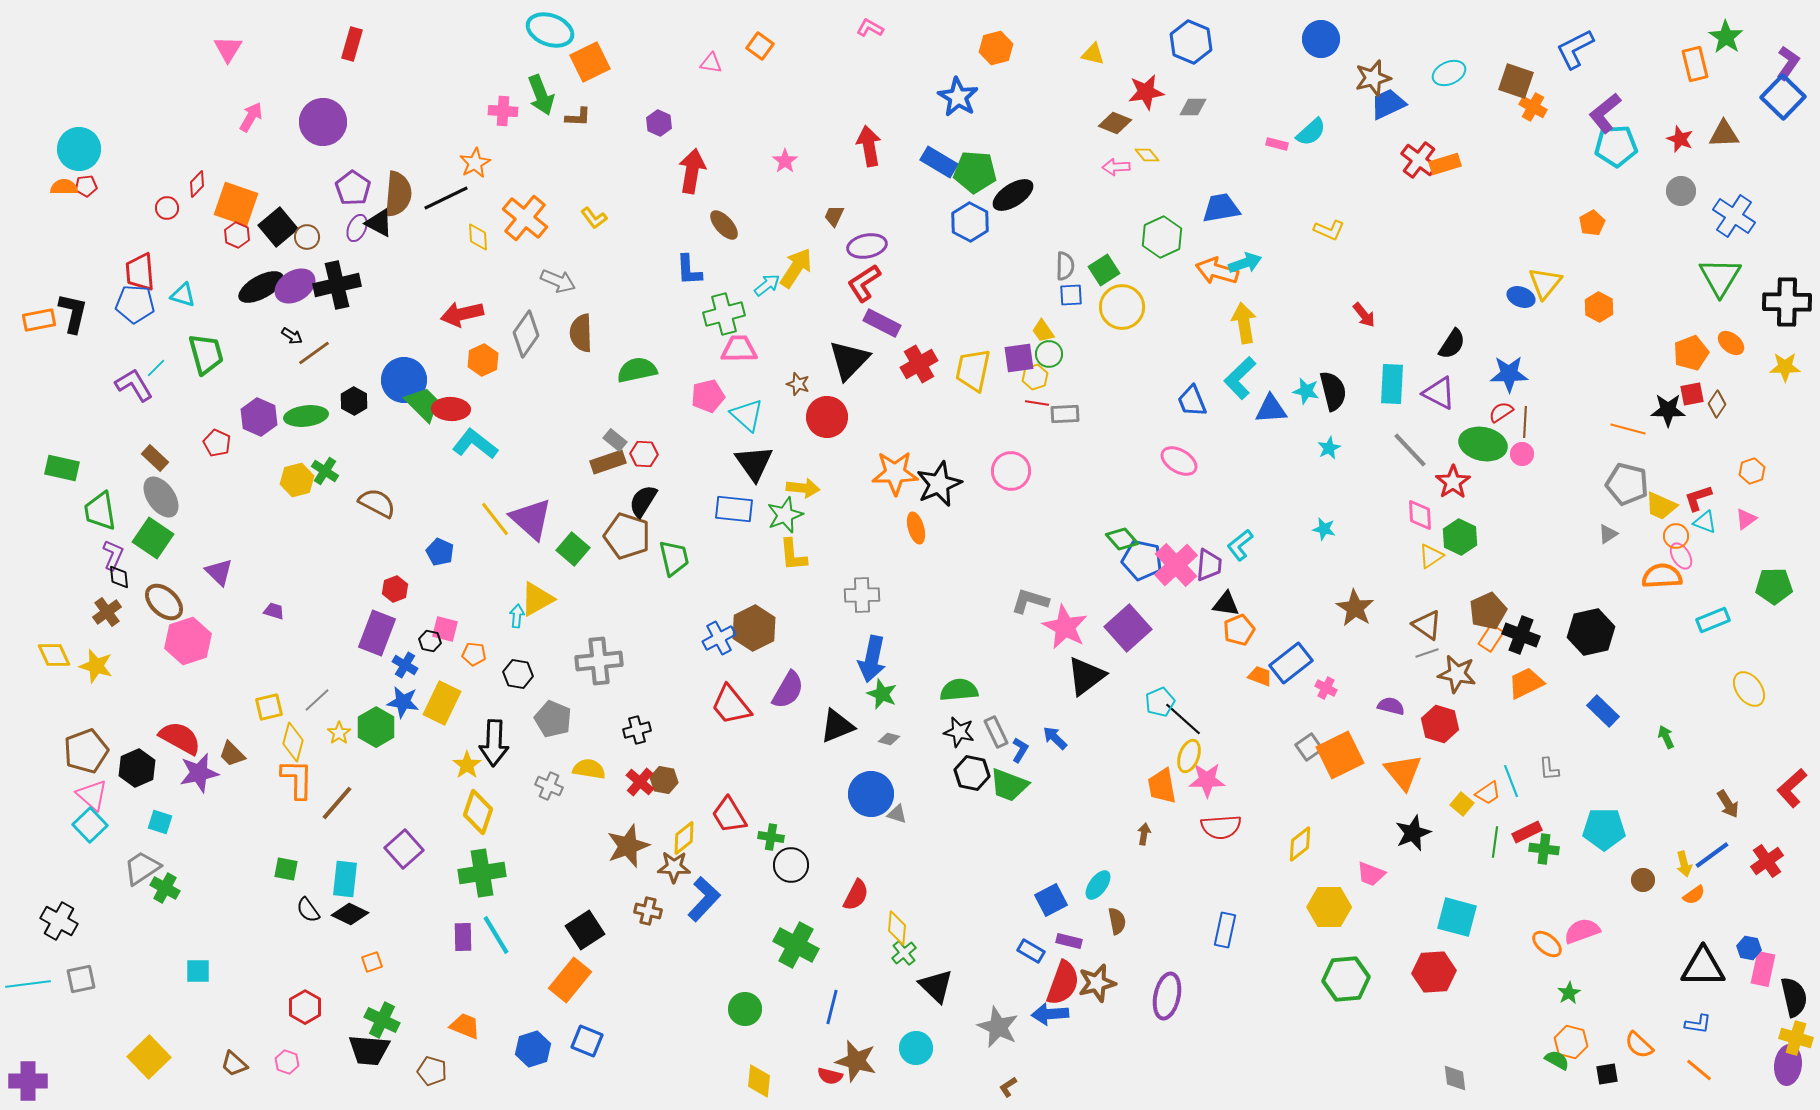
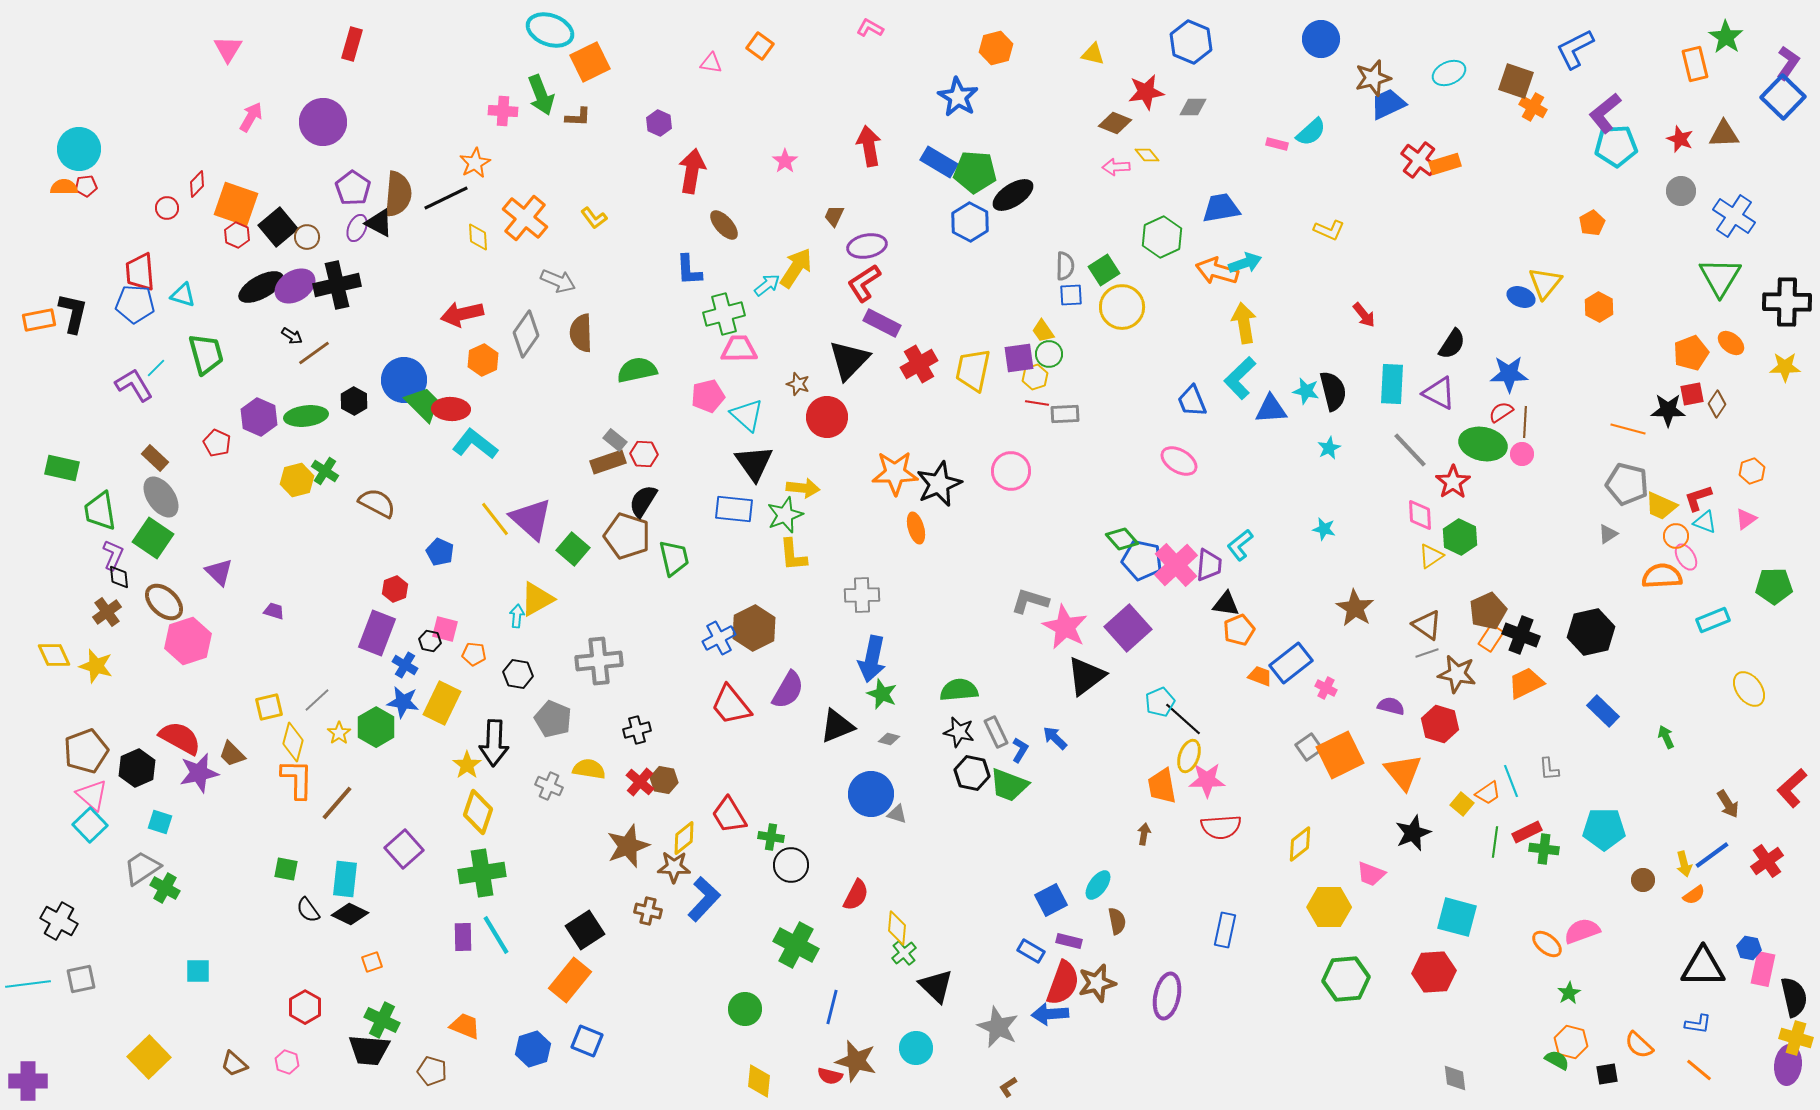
pink ellipse at (1681, 556): moved 5 px right, 1 px down
